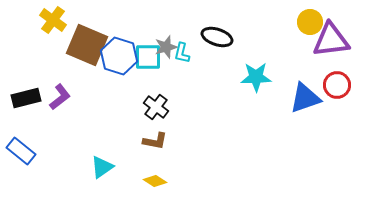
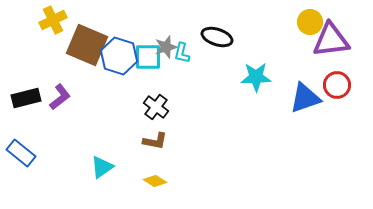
yellow cross: rotated 28 degrees clockwise
blue rectangle: moved 2 px down
